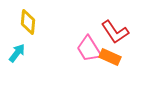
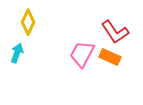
yellow diamond: rotated 20 degrees clockwise
pink trapezoid: moved 7 px left, 5 px down; rotated 60 degrees clockwise
cyan arrow: rotated 18 degrees counterclockwise
